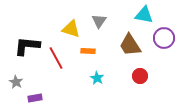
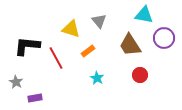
gray triangle: rotated 14 degrees counterclockwise
orange rectangle: rotated 40 degrees counterclockwise
red circle: moved 1 px up
